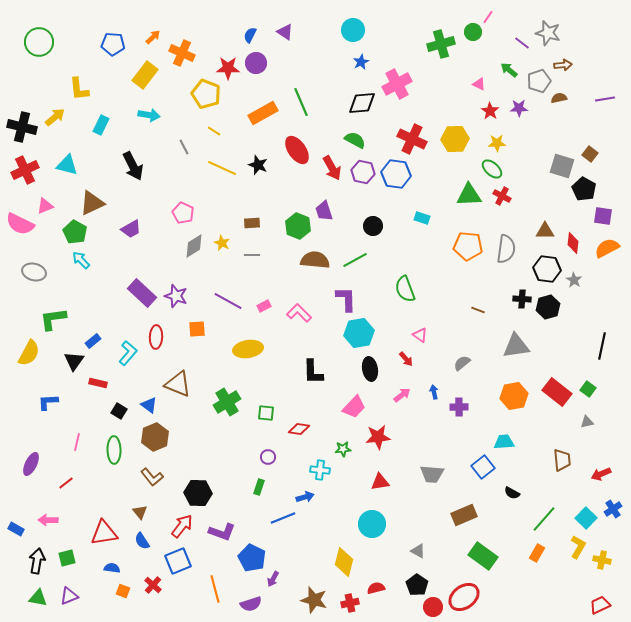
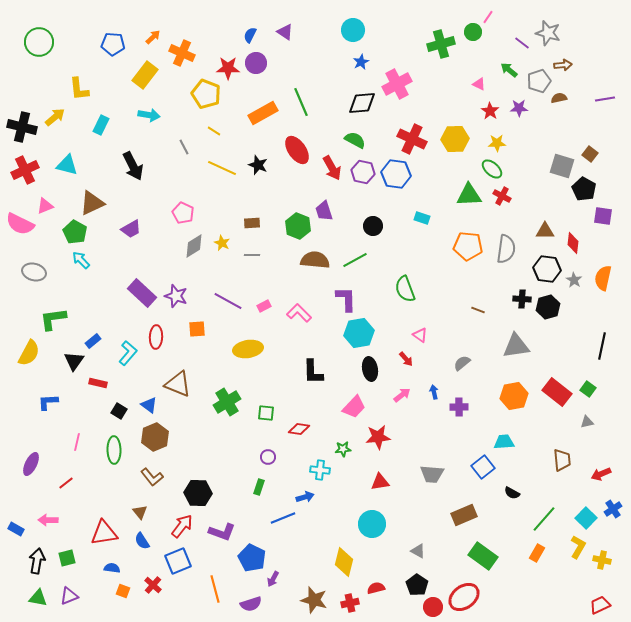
orange semicircle at (607, 248): moved 4 px left, 30 px down; rotated 50 degrees counterclockwise
